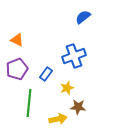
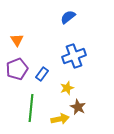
blue semicircle: moved 15 px left
orange triangle: rotated 32 degrees clockwise
blue rectangle: moved 4 px left
green line: moved 2 px right, 5 px down
brown star: rotated 21 degrees clockwise
yellow arrow: moved 2 px right
